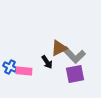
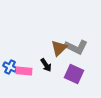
brown triangle: rotated 18 degrees counterclockwise
gray L-shape: moved 2 px right, 8 px up; rotated 20 degrees counterclockwise
black arrow: moved 1 px left, 3 px down
purple square: moved 1 px left; rotated 36 degrees clockwise
